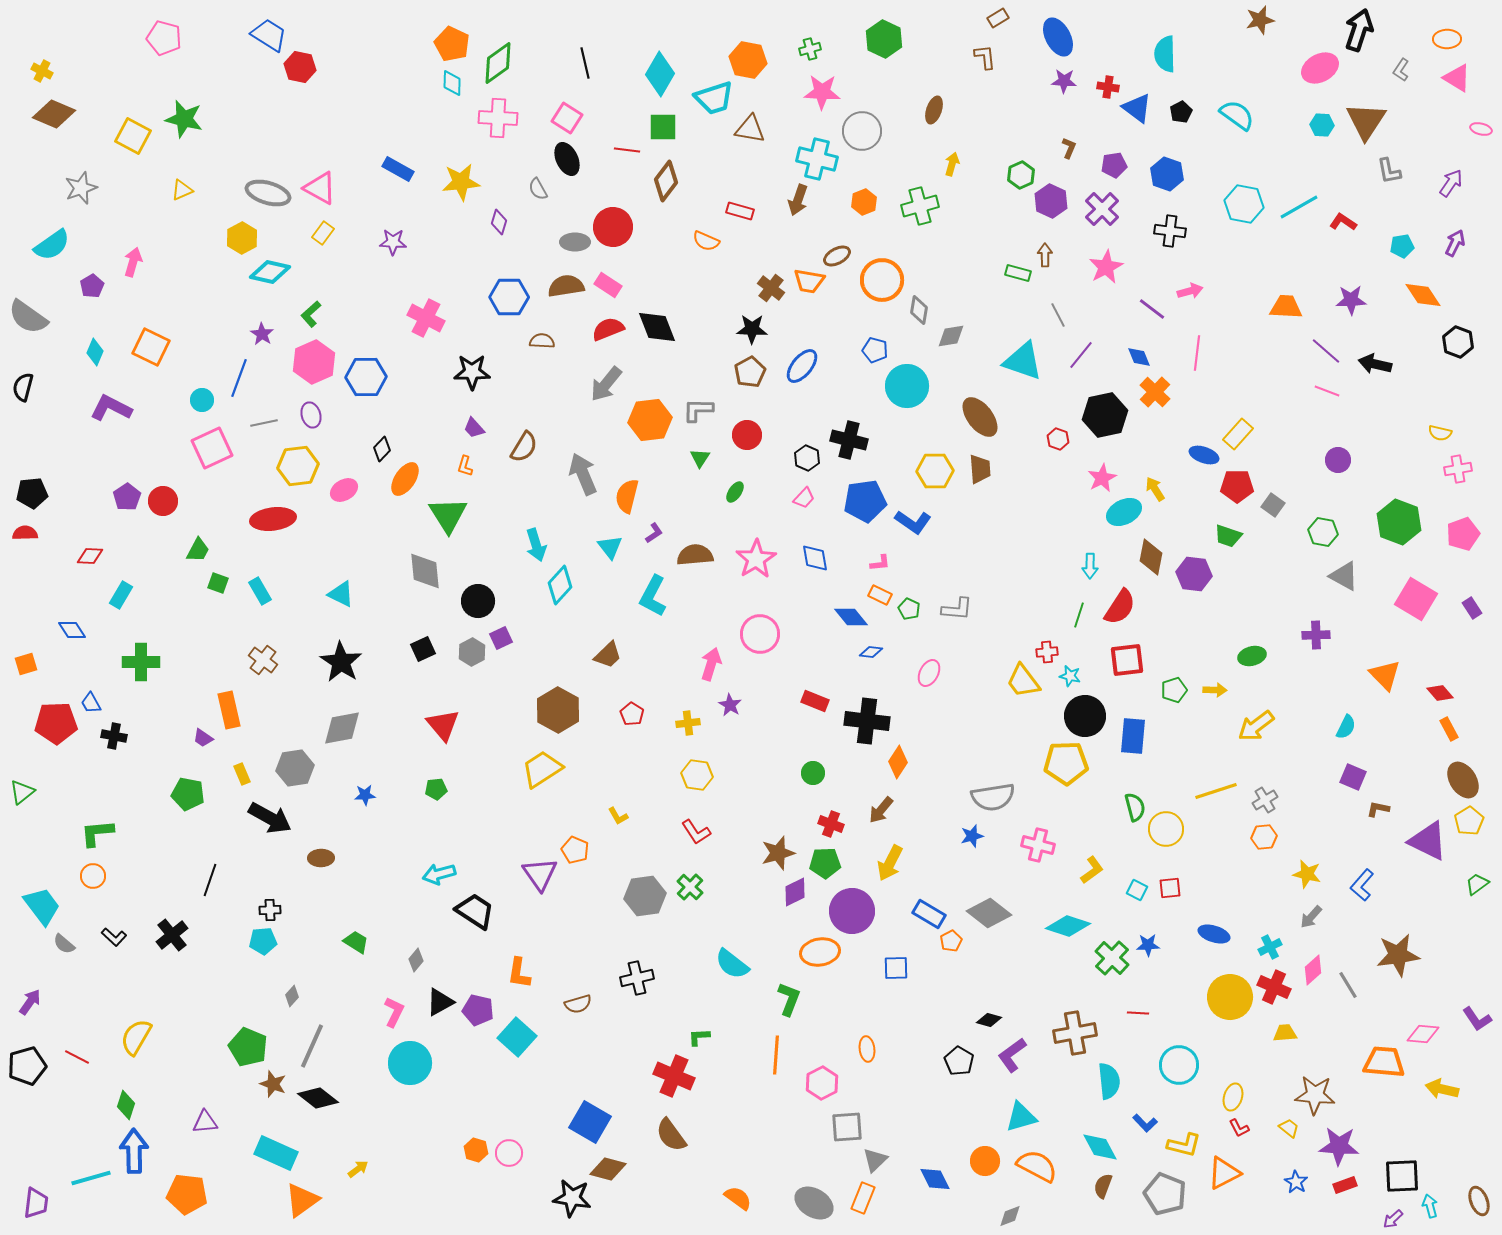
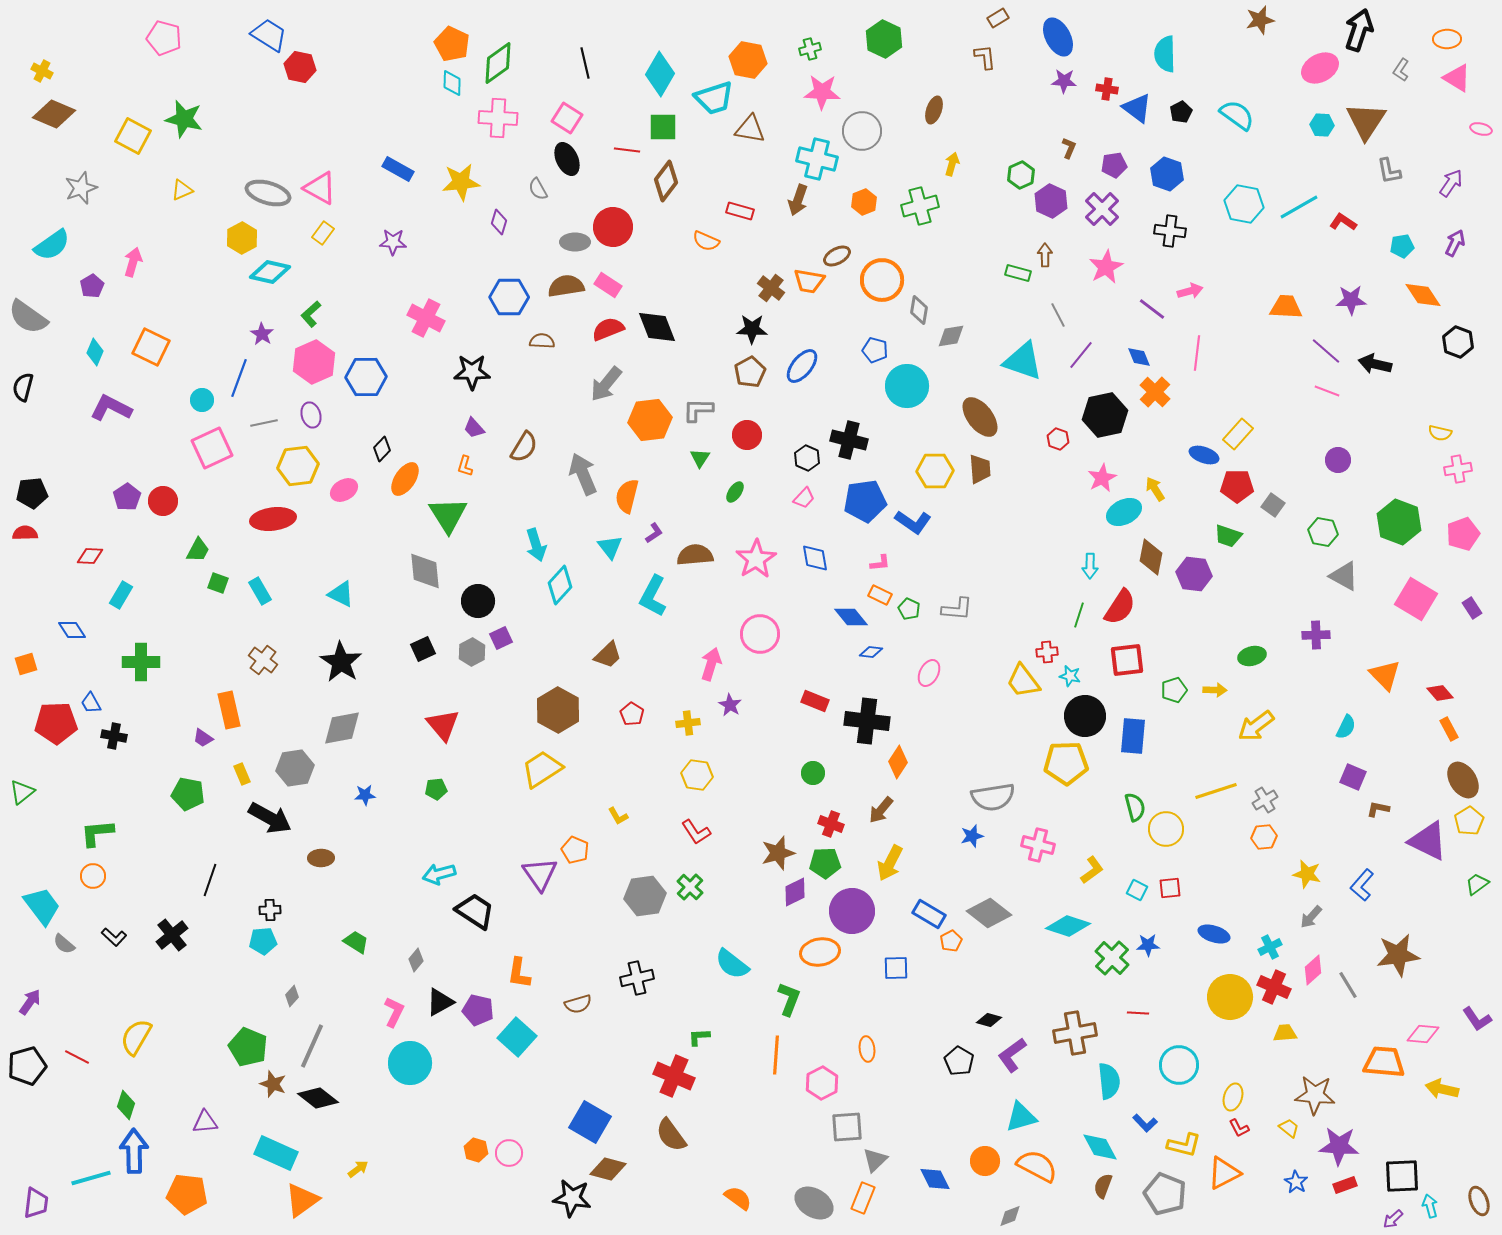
red cross at (1108, 87): moved 1 px left, 2 px down
